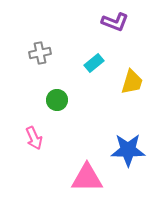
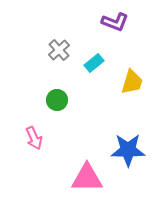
gray cross: moved 19 px right, 3 px up; rotated 30 degrees counterclockwise
